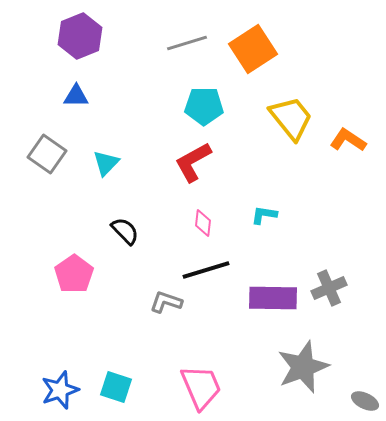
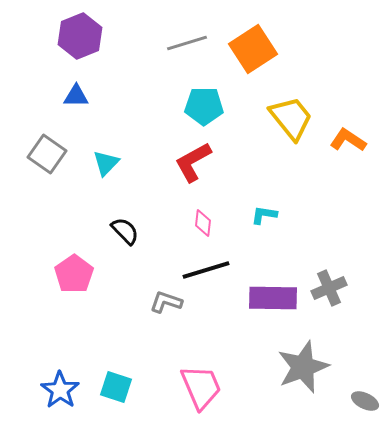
blue star: rotated 18 degrees counterclockwise
